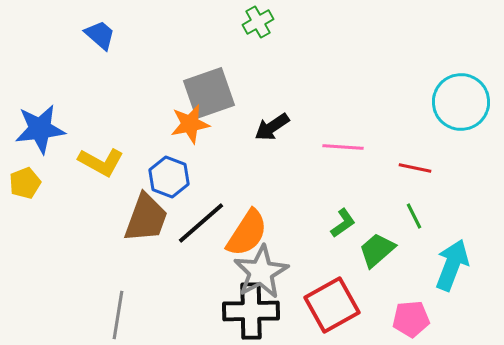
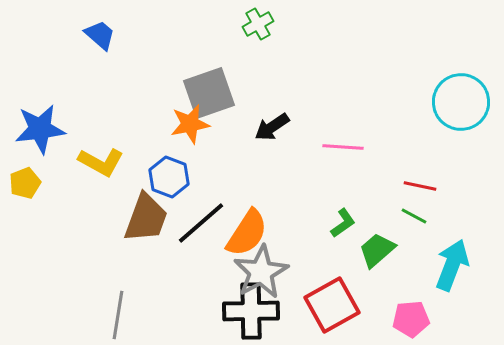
green cross: moved 2 px down
red line: moved 5 px right, 18 px down
green line: rotated 36 degrees counterclockwise
